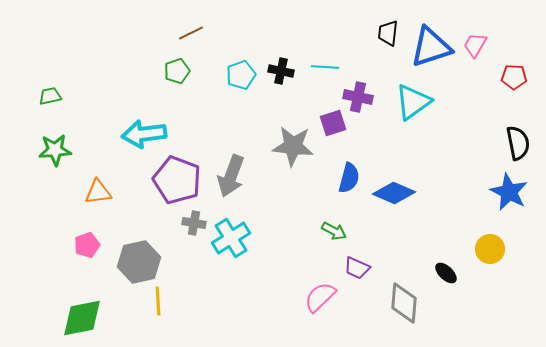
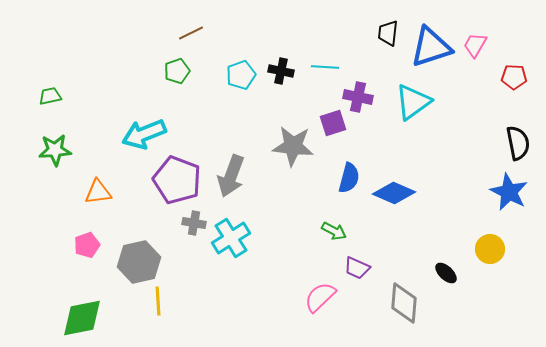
cyan arrow: rotated 15 degrees counterclockwise
